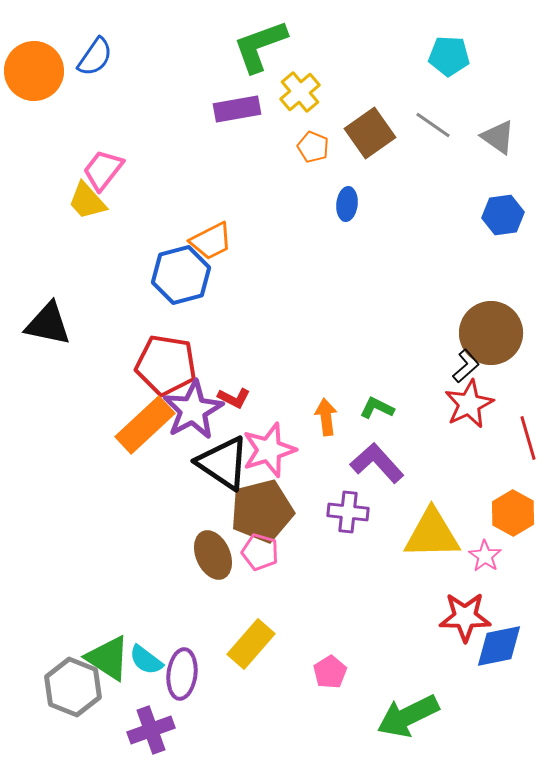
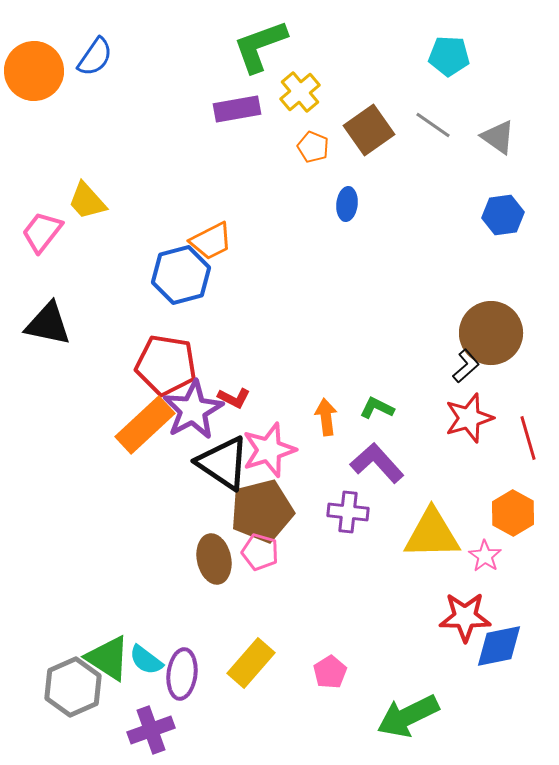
brown square at (370, 133): moved 1 px left, 3 px up
pink trapezoid at (103, 170): moved 61 px left, 62 px down
red star at (469, 404): moved 14 px down; rotated 9 degrees clockwise
brown ellipse at (213, 555): moved 1 px right, 4 px down; rotated 12 degrees clockwise
yellow rectangle at (251, 644): moved 19 px down
gray hexagon at (73, 687): rotated 14 degrees clockwise
